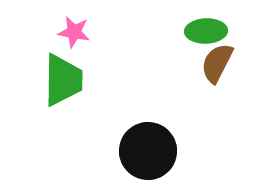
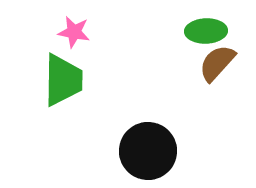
brown semicircle: rotated 15 degrees clockwise
